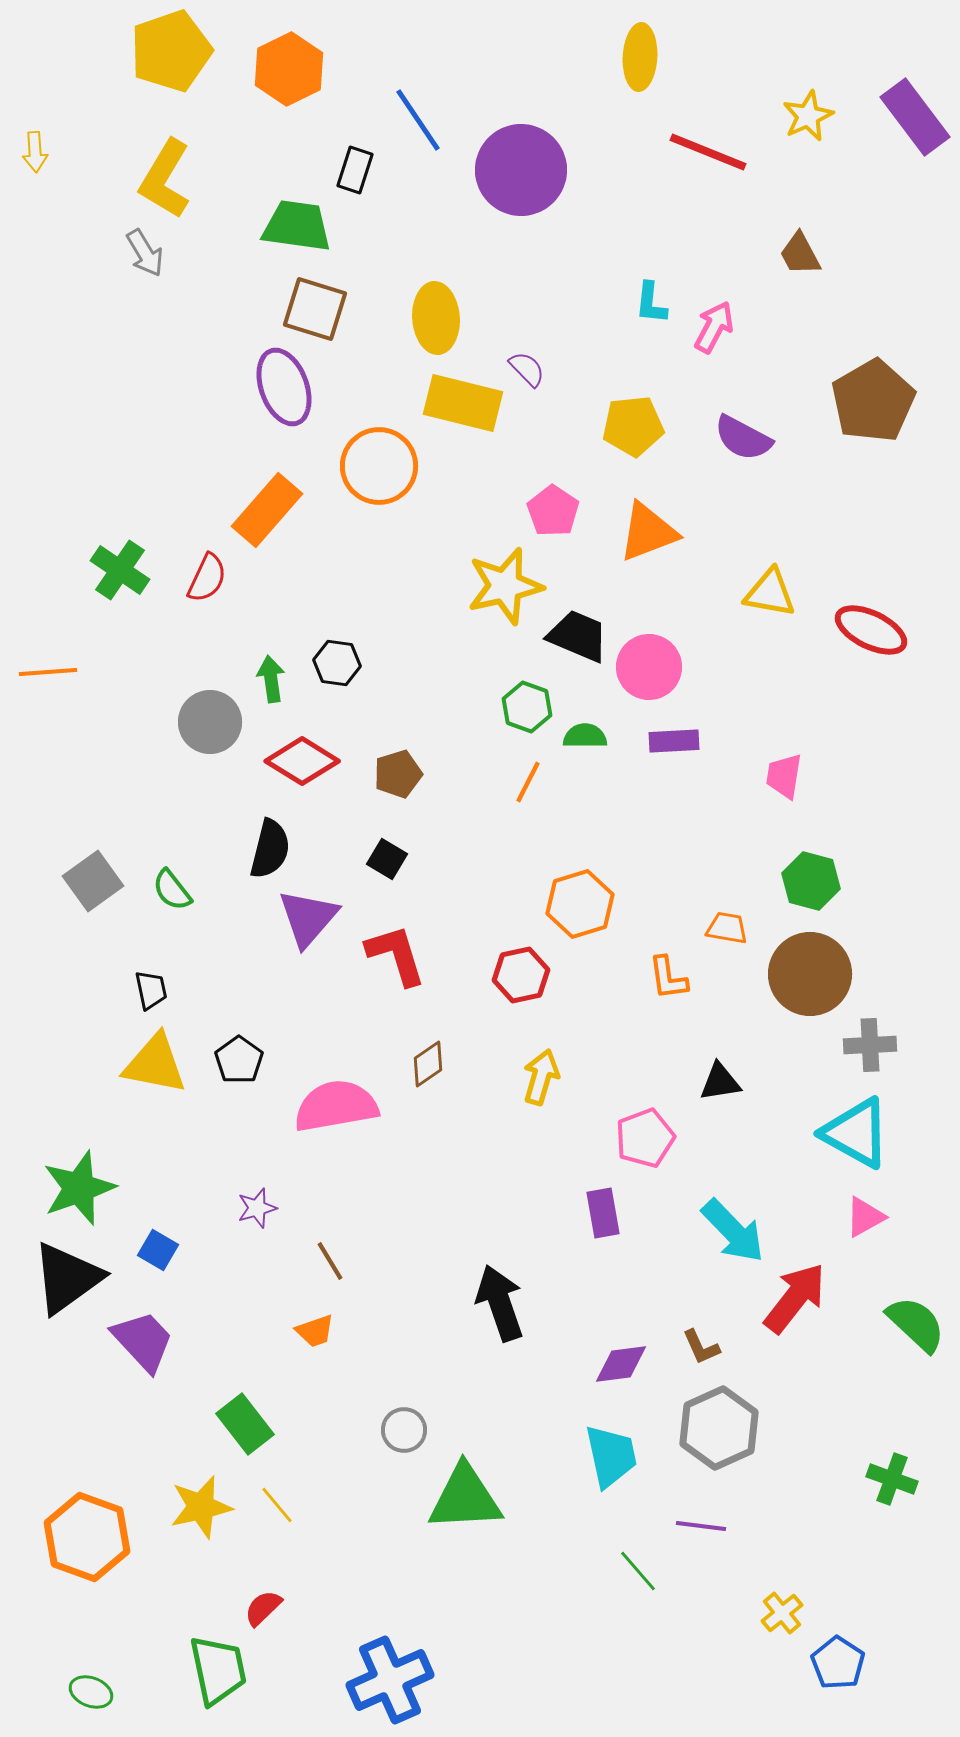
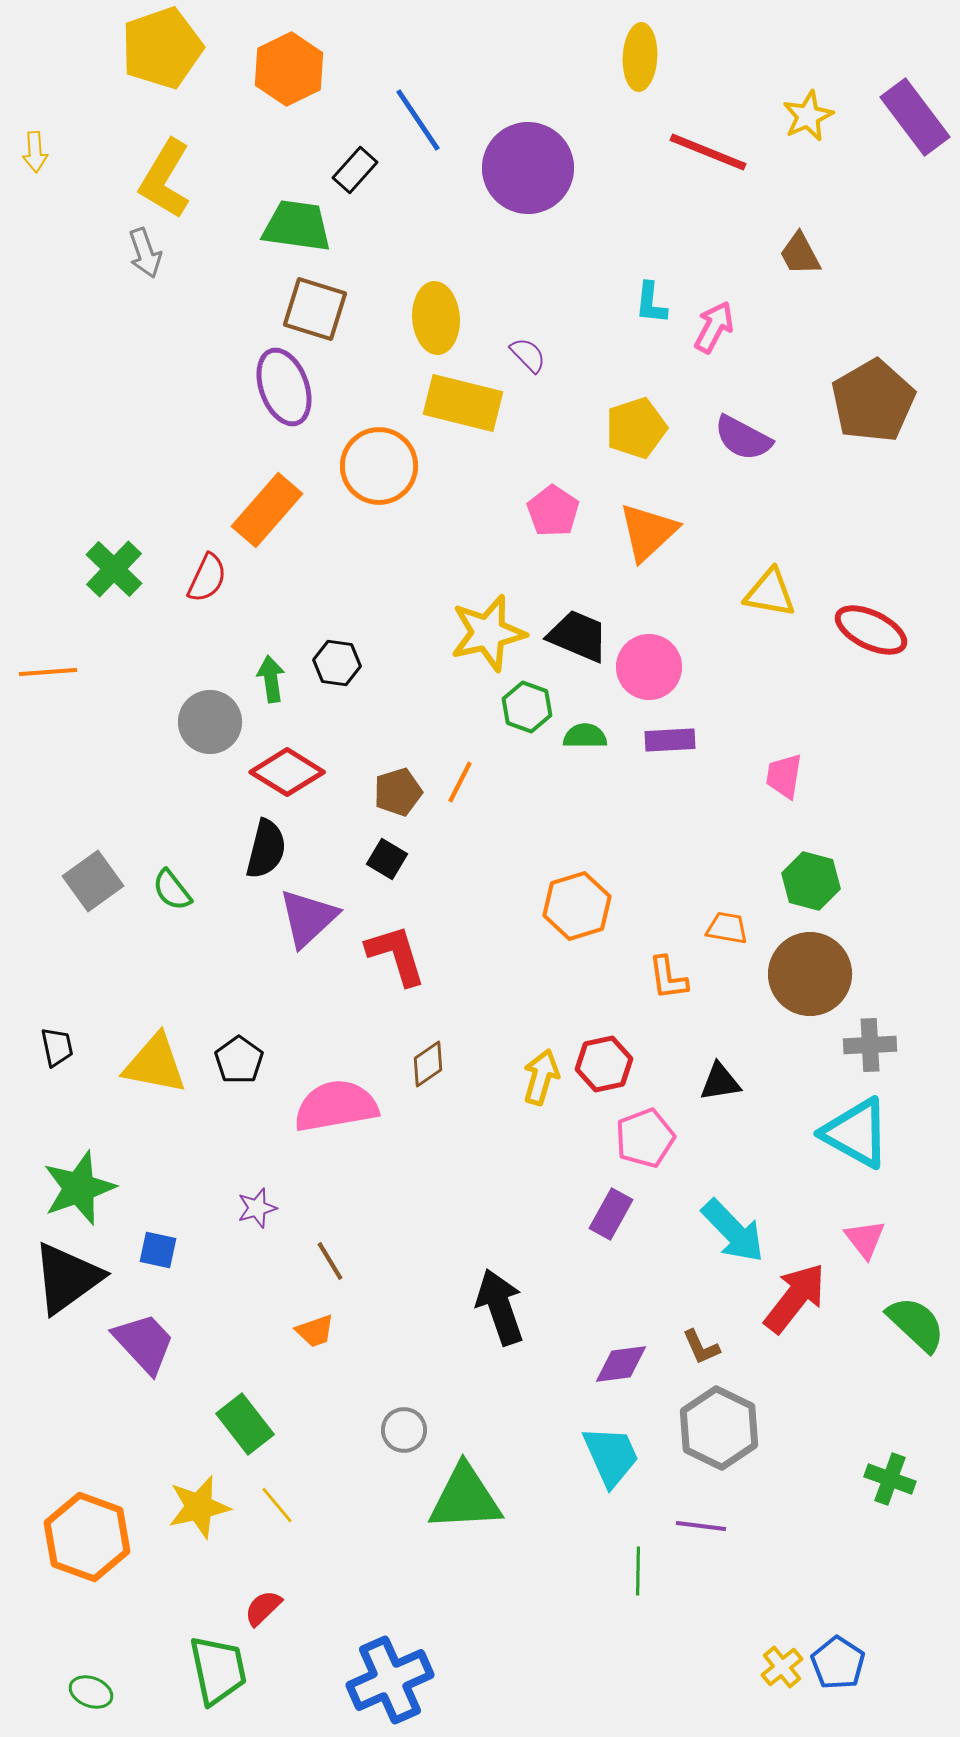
yellow pentagon at (171, 51): moved 9 px left, 3 px up
black rectangle at (355, 170): rotated 24 degrees clockwise
purple circle at (521, 170): moved 7 px right, 2 px up
gray arrow at (145, 253): rotated 12 degrees clockwise
purple semicircle at (527, 369): moved 1 px right, 14 px up
yellow pentagon at (633, 426): moved 3 px right, 2 px down; rotated 12 degrees counterclockwise
orange triangle at (648, 532): rotated 22 degrees counterclockwise
green cross at (120, 570): moved 6 px left, 1 px up; rotated 10 degrees clockwise
yellow star at (505, 586): moved 17 px left, 47 px down
purple rectangle at (674, 741): moved 4 px left, 1 px up
red diamond at (302, 761): moved 15 px left, 11 px down
brown pentagon at (398, 774): moved 18 px down
orange line at (528, 782): moved 68 px left
black semicircle at (270, 849): moved 4 px left
orange hexagon at (580, 904): moved 3 px left, 2 px down
purple triangle at (308, 918): rotated 6 degrees clockwise
red hexagon at (521, 975): moved 83 px right, 89 px down
black trapezoid at (151, 990): moved 94 px left, 57 px down
purple rectangle at (603, 1213): moved 8 px right, 1 px down; rotated 39 degrees clockwise
pink triangle at (865, 1217): moved 22 px down; rotated 39 degrees counterclockwise
blue square at (158, 1250): rotated 18 degrees counterclockwise
black arrow at (500, 1303): moved 4 px down
purple trapezoid at (143, 1341): moved 1 px right, 2 px down
gray hexagon at (719, 1428): rotated 10 degrees counterclockwise
cyan trapezoid at (611, 1456): rotated 12 degrees counterclockwise
green cross at (892, 1479): moved 2 px left
yellow star at (201, 1507): moved 2 px left
green line at (638, 1571): rotated 42 degrees clockwise
yellow cross at (782, 1613): moved 54 px down
